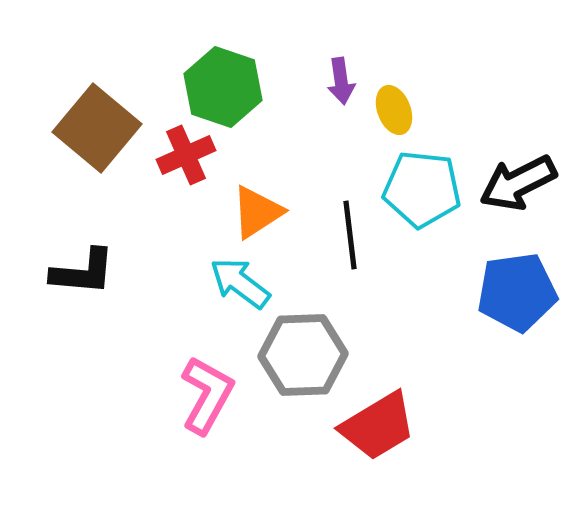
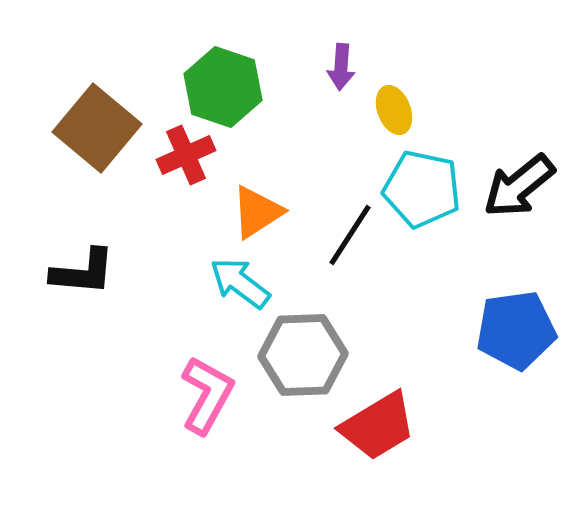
purple arrow: moved 14 px up; rotated 12 degrees clockwise
black arrow: moved 1 px right, 3 px down; rotated 12 degrees counterclockwise
cyan pentagon: rotated 6 degrees clockwise
black line: rotated 40 degrees clockwise
blue pentagon: moved 1 px left, 38 px down
